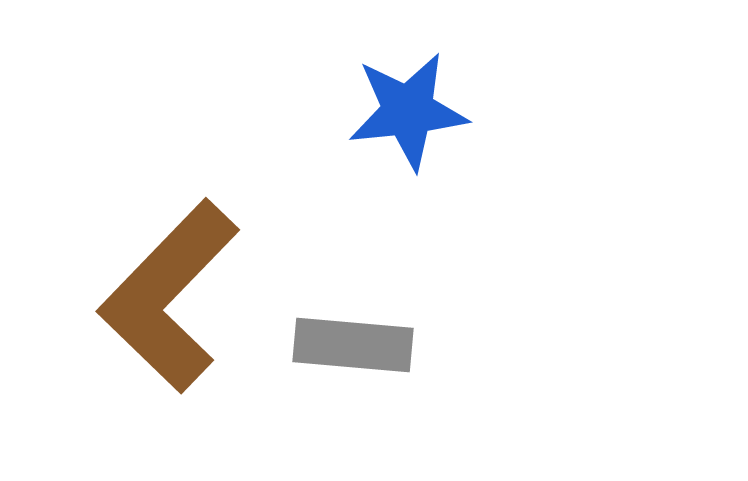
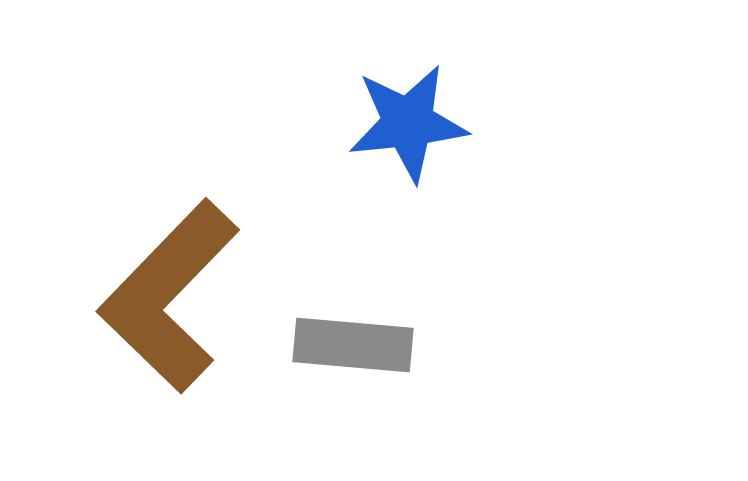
blue star: moved 12 px down
